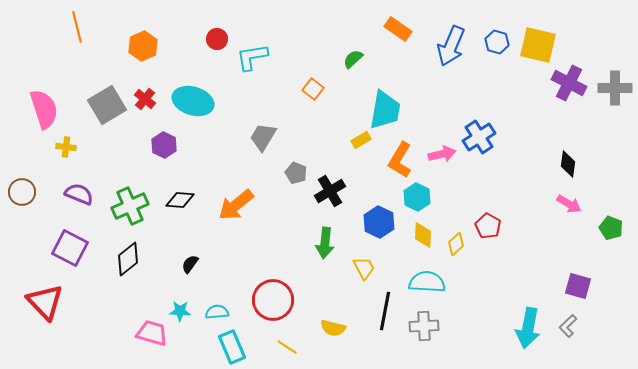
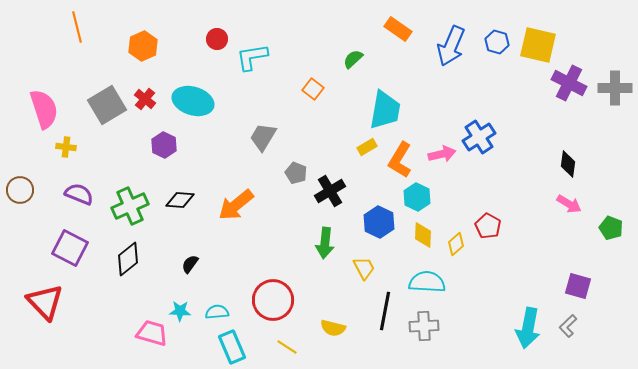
yellow rectangle at (361, 140): moved 6 px right, 7 px down
brown circle at (22, 192): moved 2 px left, 2 px up
